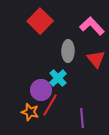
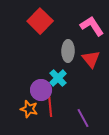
pink L-shape: rotated 10 degrees clockwise
red triangle: moved 5 px left
red line: rotated 35 degrees counterclockwise
orange star: moved 1 px left, 3 px up
purple line: moved 1 px right; rotated 24 degrees counterclockwise
